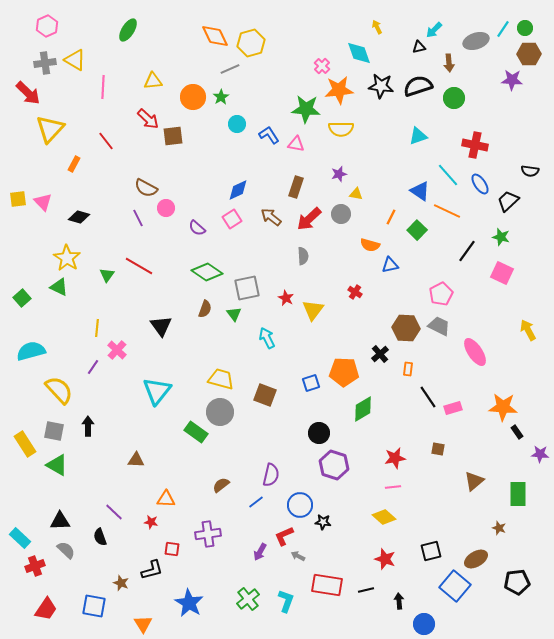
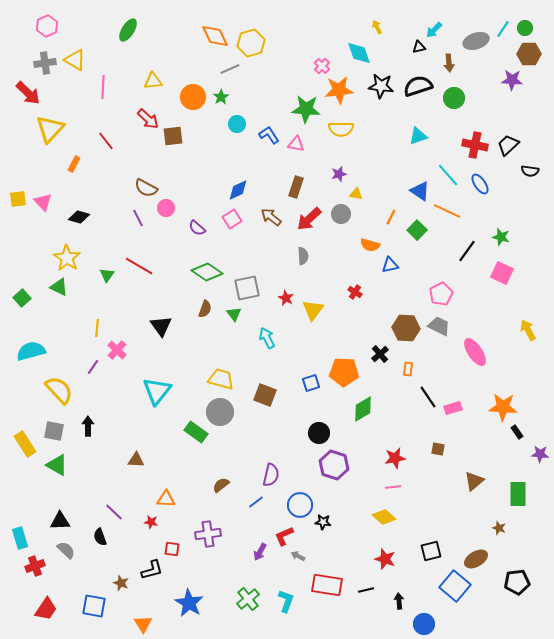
black trapezoid at (508, 201): moved 56 px up
cyan rectangle at (20, 538): rotated 30 degrees clockwise
